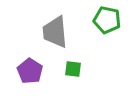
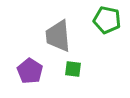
gray trapezoid: moved 3 px right, 4 px down
